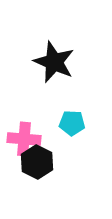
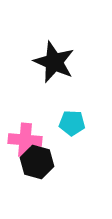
pink cross: moved 1 px right, 1 px down
black hexagon: rotated 12 degrees counterclockwise
